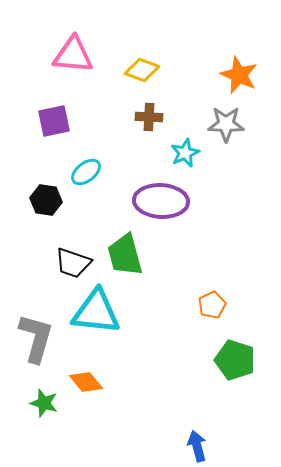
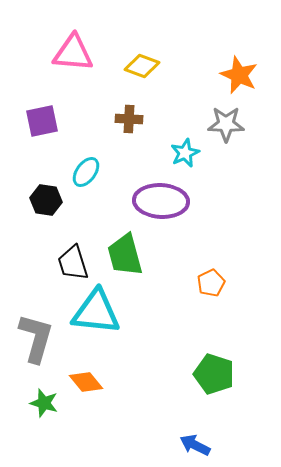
pink triangle: moved 2 px up
yellow diamond: moved 4 px up
brown cross: moved 20 px left, 2 px down
purple square: moved 12 px left
cyan ellipse: rotated 16 degrees counterclockwise
black trapezoid: rotated 54 degrees clockwise
orange pentagon: moved 1 px left, 22 px up
green pentagon: moved 21 px left, 14 px down
blue arrow: moved 2 px left, 1 px up; rotated 48 degrees counterclockwise
